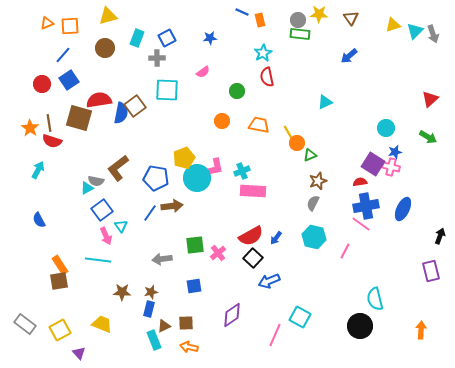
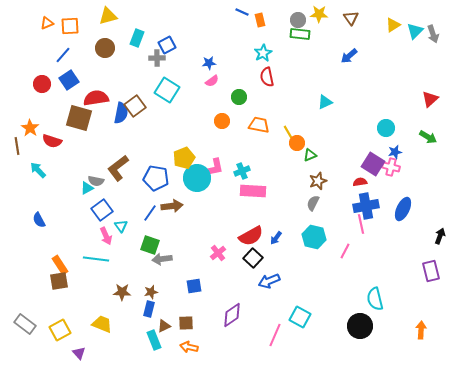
yellow triangle at (393, 25): rotated 14 degrees counterclockwise
blue square at (167, 38): moved 7 px down
blue star at (210, 38): moved 1 px left, 25 px down
pink semicircle at (203, 72): moved 9 px right, 9 px down
cyan square at (167, 90): rotated 30 degrees clockwise
green circle at (237, 91): moved 2 px right, 6 px down
red semicircle at (99, 100): moved 3 px left, 2 px up
brown line at (49, 123): moved 32 px left, 23 px down
cyan arrow at (38, 170): rotated 72 degrees counterclockwise
pink line at (361, 224): rotated 42 degrees clockwise
green square at (195, 245): moved 45 px left; rotated 24 degrees clockwise
cyan line at (98, 260): moved 2 px left, 1 px up
